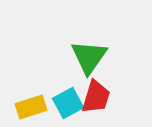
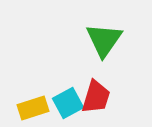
green triangle: moved 15 px right, 17 px up
yellow rectangle: moved 2 px right, 1 px down
